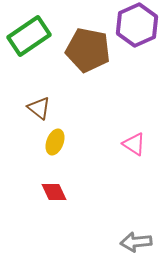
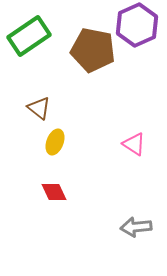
brown pentagon: moved 5 px right
gray arrow: moved 15 px up
